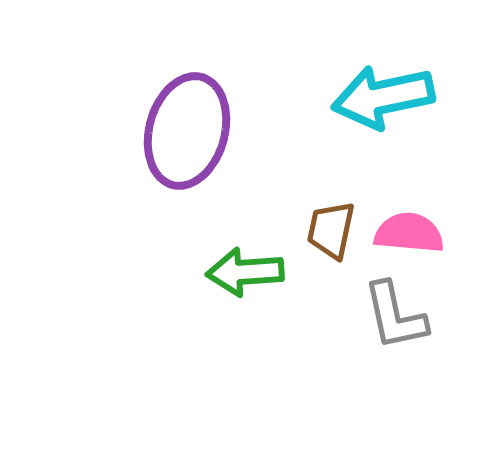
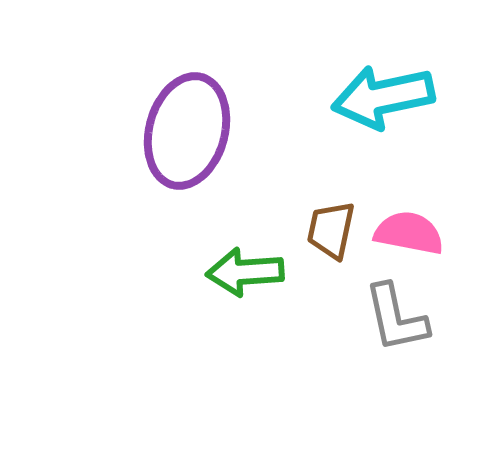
pink semicircle: rotated 6 degrees clockwise
gray L-shape: moved 1 px right, 2 px down
